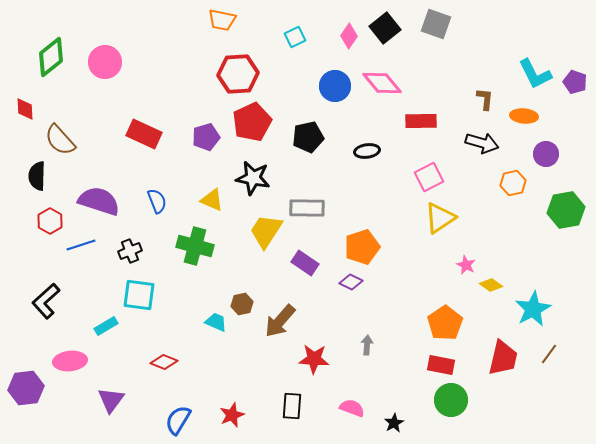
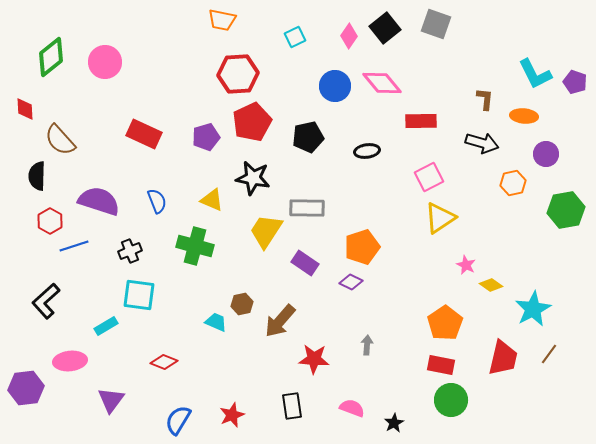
blue line at (81, 245): moved 7 px left, 1 px down
black rectangle at (292, 406): rotated 12 degrees counterclockwise
